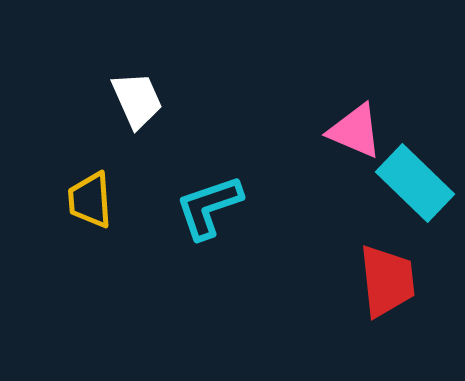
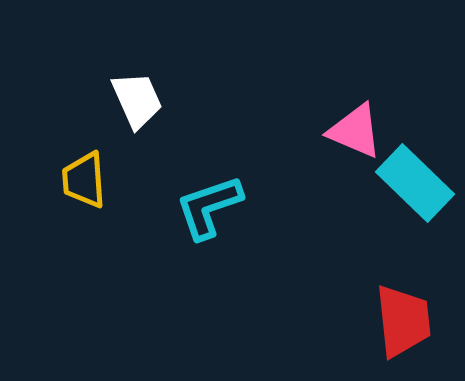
yellow trapezoid: moved 6 px left, 20 px up
red trapezoid: moved 16 px right, 40 px down
